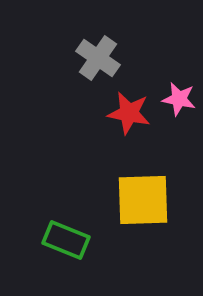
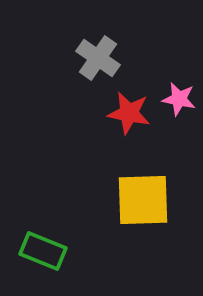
green rectangle: moved 23 px left, 11 px down
